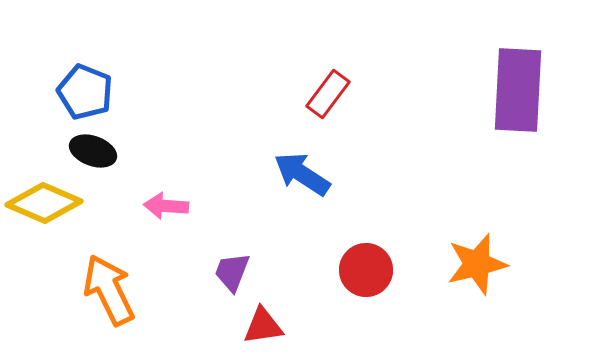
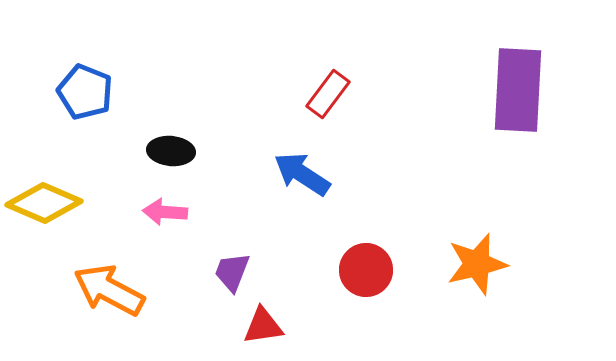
black ellipse: moved 78 px right; rotated 15 degrees counterclockwise
pink arrow: moved 1 px left, 6 px down
orange arrow: rotated 36 degrees counterclockwise
